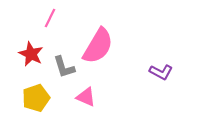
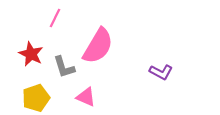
pink line: moved 5 px right
